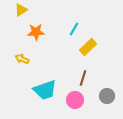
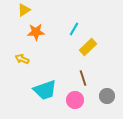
yellow triangle: moved 3 px right
brown line: rotated 35 degrees counterclockwise
